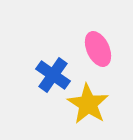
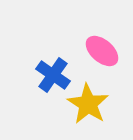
pink ellipse: moved 4 px right, 2 px down; rotated 24 degrees counterclockwise
